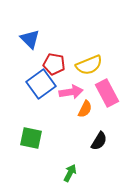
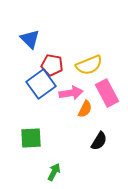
red pentagon: moved 2 px left, 1 px down
pink arrow: moved 1 px down
green square: rotated 15 degrees counterclockwise
green arrow: moved 16 px left, 1 px up
